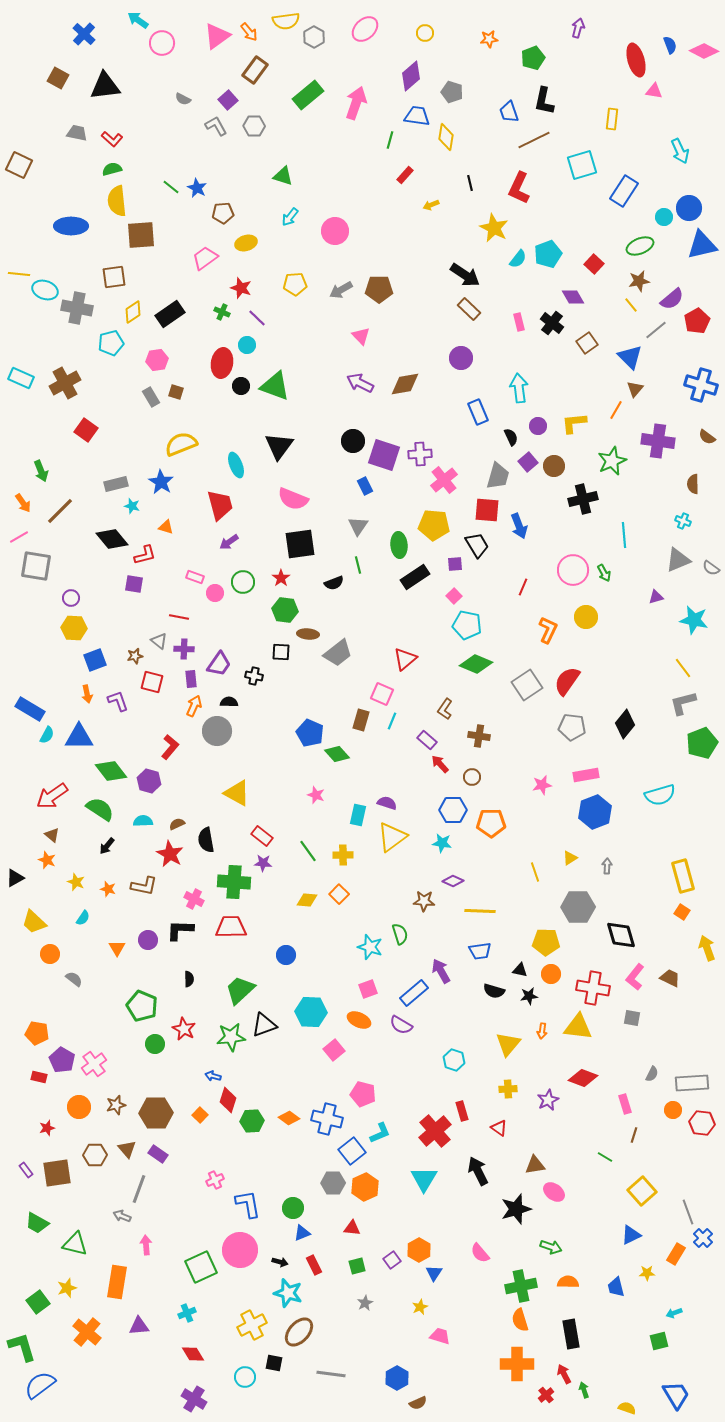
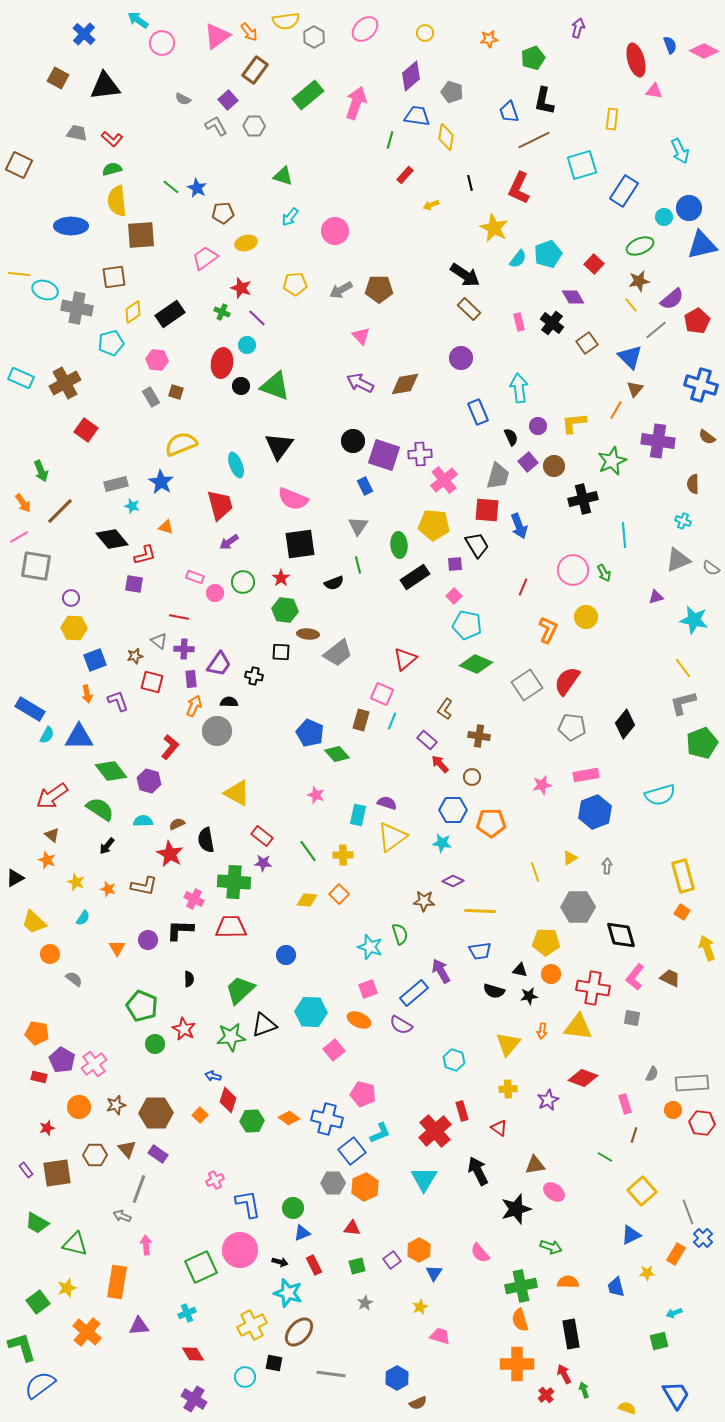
pink hexagon at (157, 360): rotated 15 degrees clockwise
